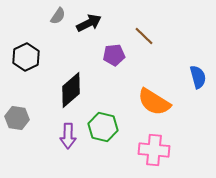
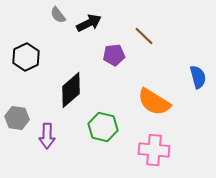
gray semicircle: moved 1 px up; rotated 108 degrees clockwise
purple arrow: moved 21 px left
